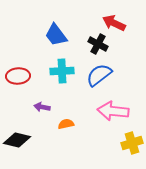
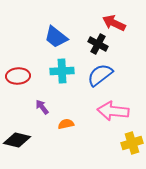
blue trapezoid: moved 2 px down; rotated 15 degrees counterclockwise
blue semicircle: moved 1 px right
purple arrow: rotated 42 degrees clockwise
